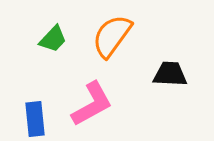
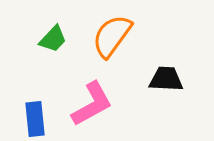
black trapezoid: moved 4 px left, 5 px down
